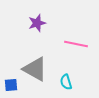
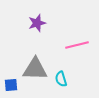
pink line: moved 1 px right, 1 px down; rotated 25 degrees counterclockwise
gray triangle: rotated 28 degrees counterclockwise
cyan semicircle: moved 5 px left, 3 px up
